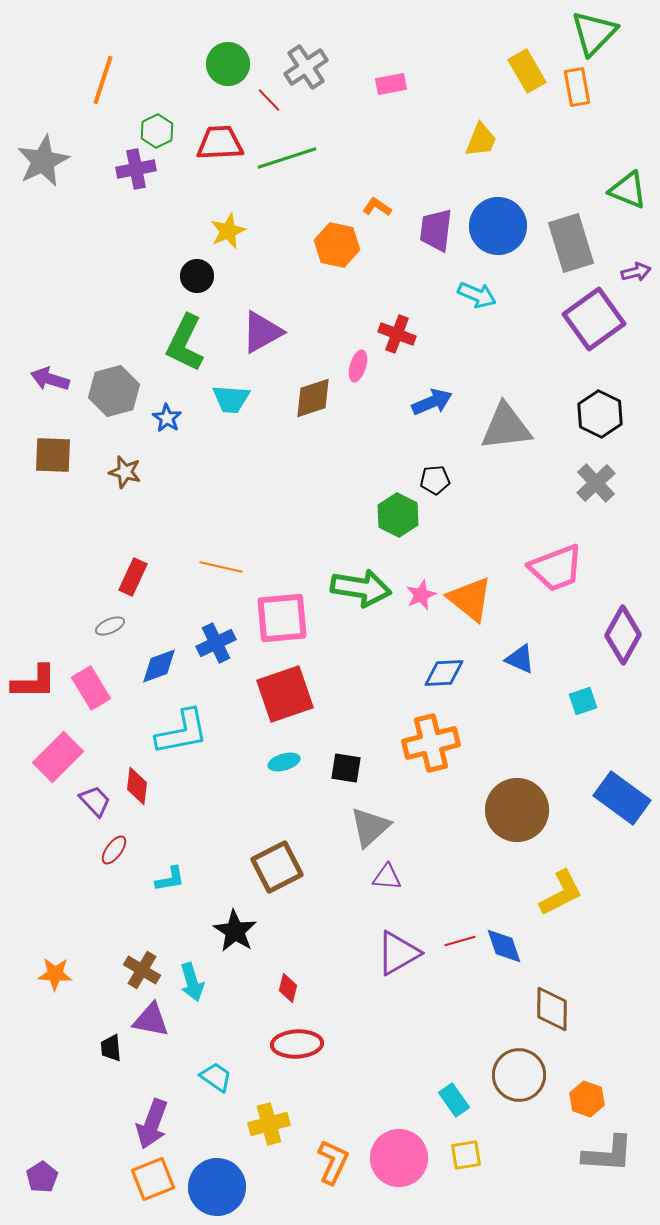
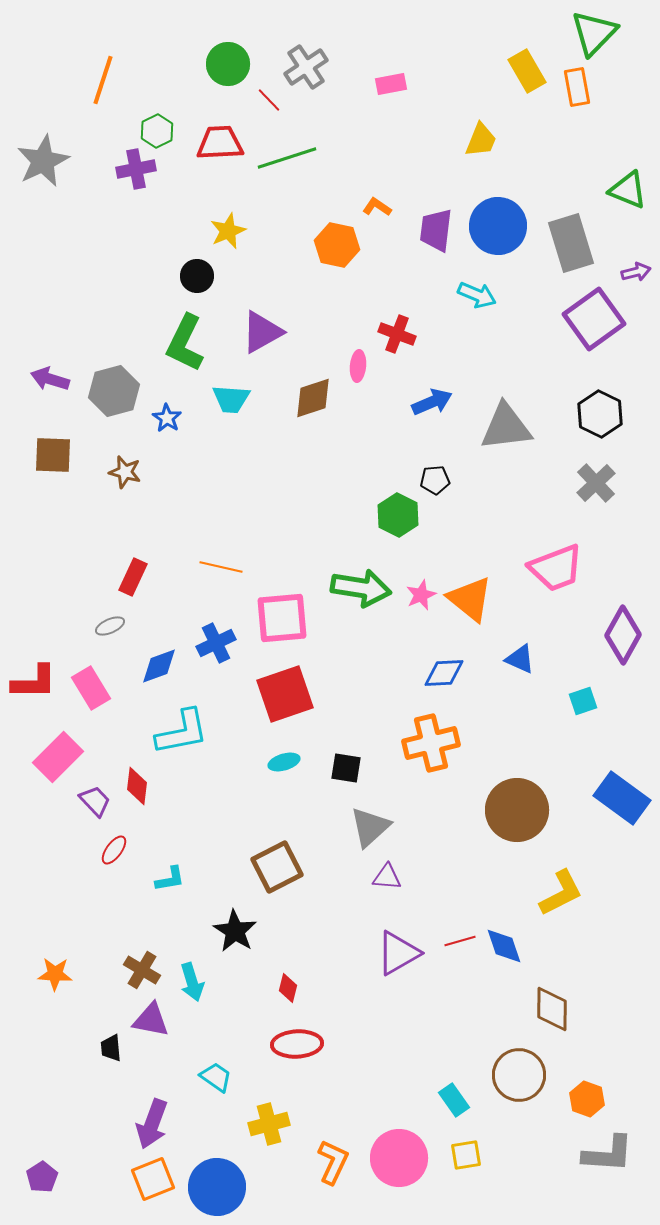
pink ellipse at (358, 366): rotated 12 degrees counterclockwise
